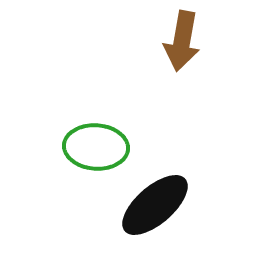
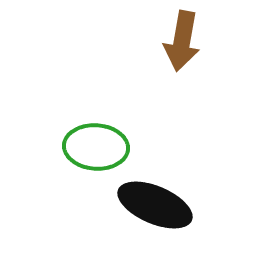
black ellipse: rotated 64 degrees clockwise
